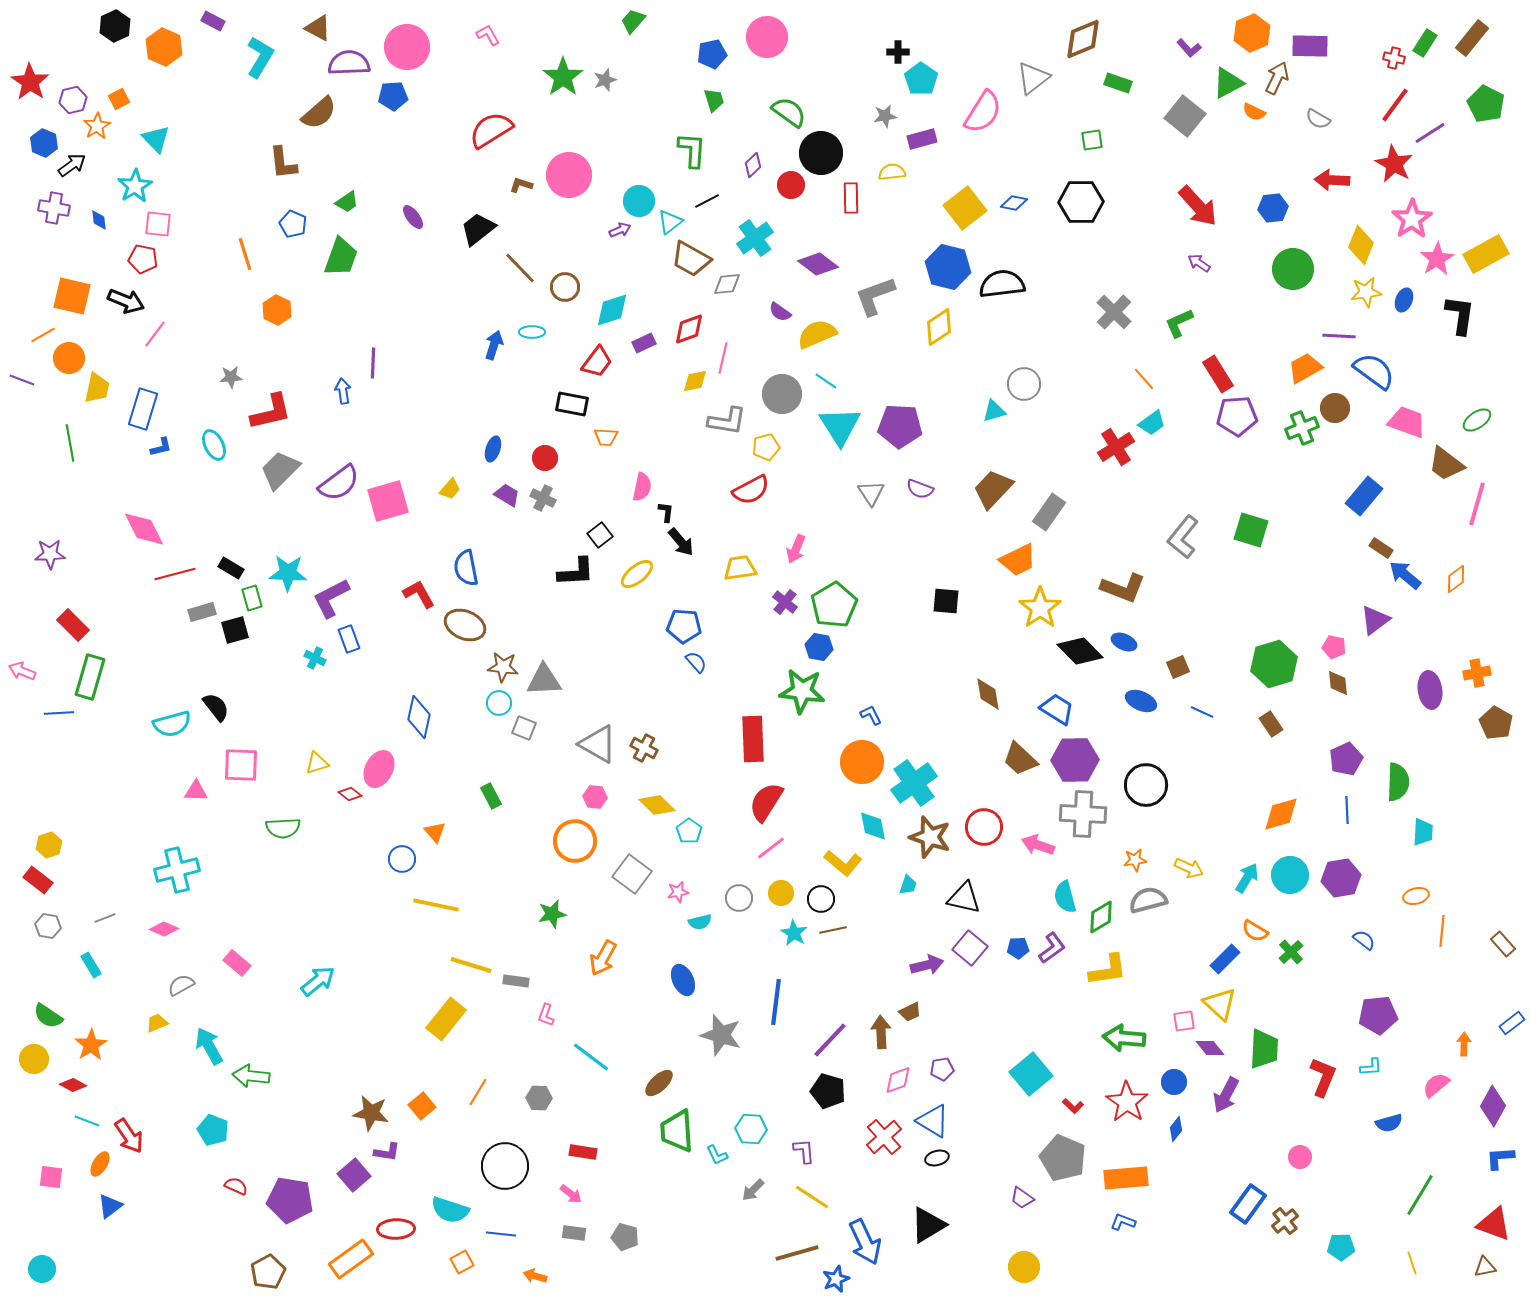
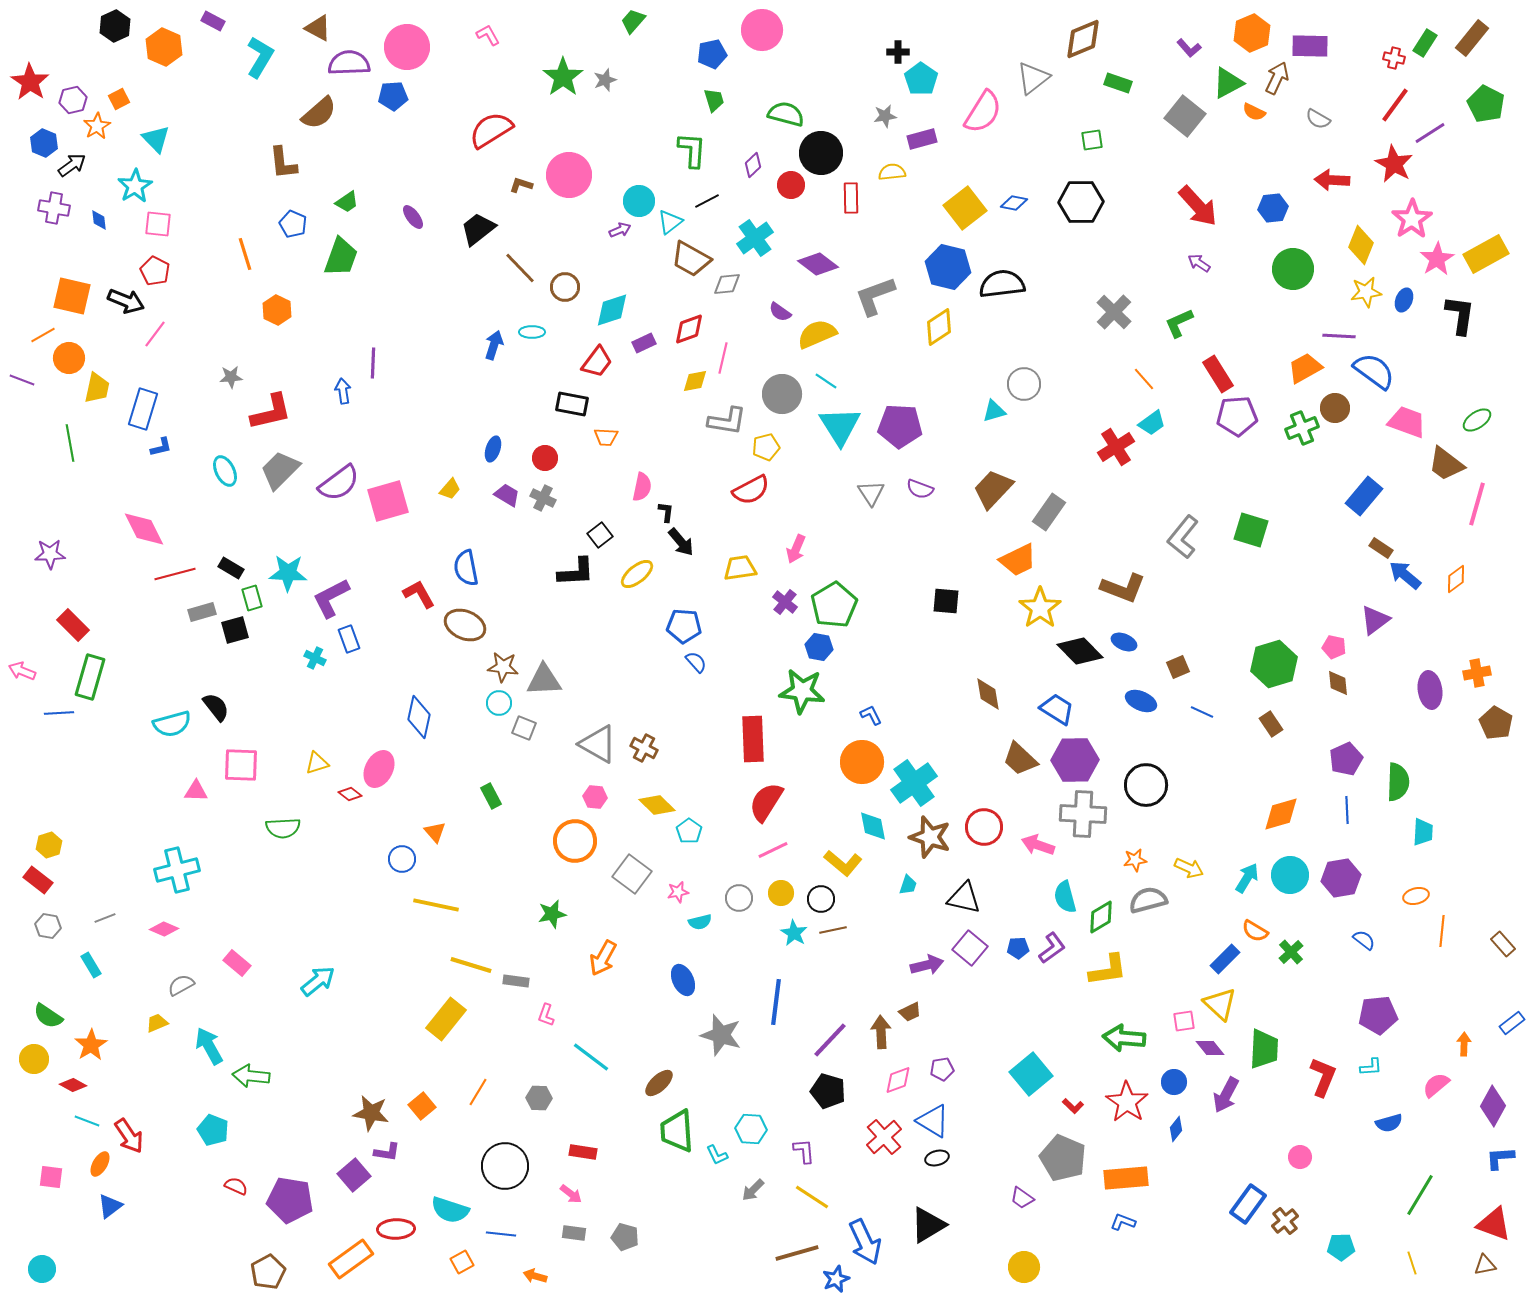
pink circle at (767, 37): moved 5 px left, 7 px up
green semicircle at (789, 112): moved 3 px left, 2 px down; rotated 21 degrees counterclockwise
red pentagon at (143, 259): moved 12 px right, 12 px down; rotated 16 degrees clockwise
cyan ellipse at (214, 445): moved 11 px right, 26 px down
pink line at (771, 848): moved 2 px right, 2 px down; rotated 12 degrees clockwise
brown triangle at (1485, 1267): moved 2 px up
